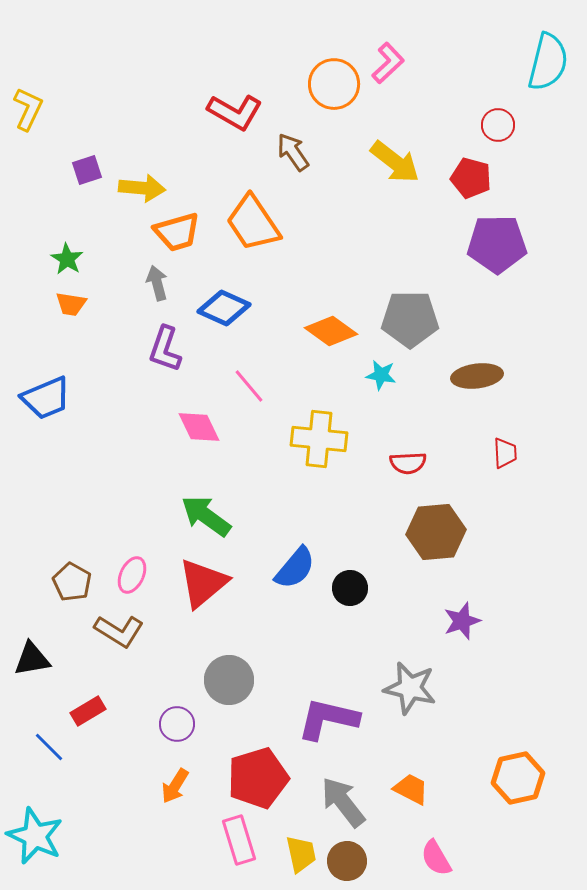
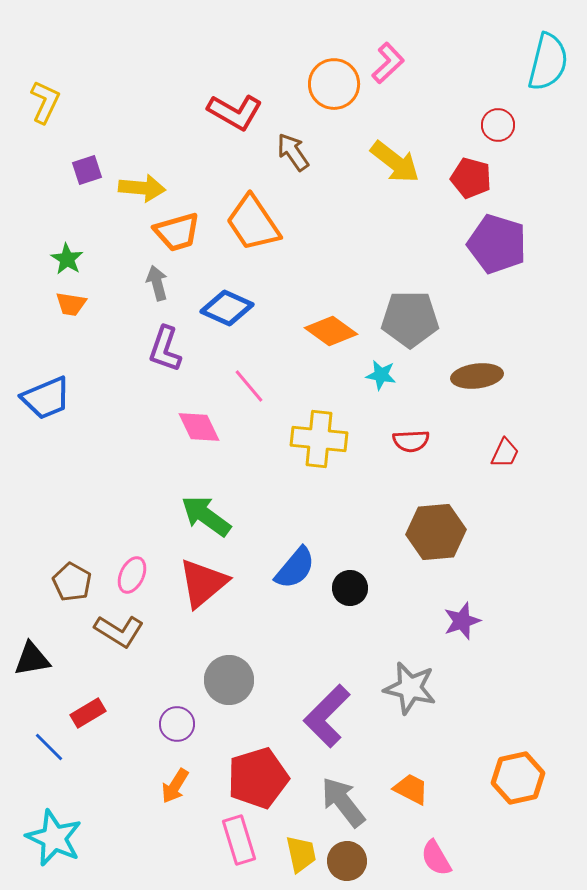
yellow L-shape at (28, 109): moved 17 px right, 7 px up
purple pentagon at (497, 244): rotated 18 degrees clockwise
blue diamond at (224, 308): moved 3 px right
red trapezoid at (505, 453): rotated 28 degrees clockwise
red semicircle at (408, 463): moved 3 px right, 22 px up
red rectangle at (88, 711): moved 2 px down
purple L-shape at (328, 719): moved 1 px left, 3 px up; rotated 58 degrees counterclockwise
cyan star at (35, 836): moved 19 px right, 2 px down
